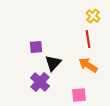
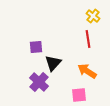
orange arrow: moved 1 px left, 6 px down
purple cross: moved 1 px left
